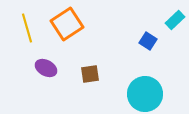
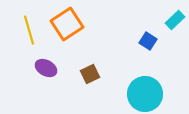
yellow line: moved 2 px right, 2 px down
brown square: rotated 18 degrees counterclockwise
